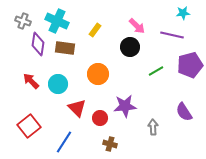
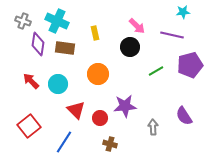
cyan star: moved 1 px up
yellow rectangle: moved 3 px down; rotated 48 degrees counterclockwise
red triangle: moved 1 px left, 2 px down
purple semicircle: moved 4 px down
